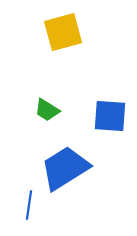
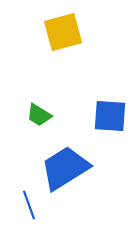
green trapezoid: moved 8 px left, 5 px down
blue line: rotated 28 degrees counterclockwise
